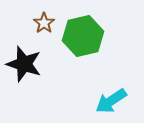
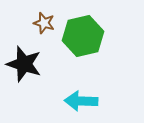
brown star: rotated 20 degrees counterclockwise
cyan arrow: moved 30 px left; rotated 36 degrees clockwise
